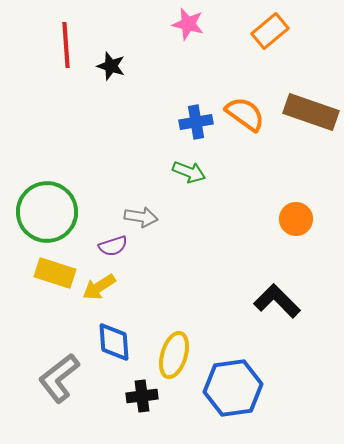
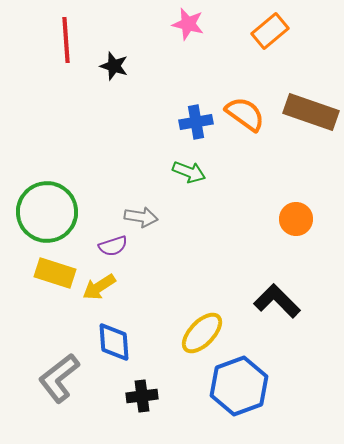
red line: moved 5 px up
black star: moved 3 px right
yellow ellipse: moved 28 px right, 22 px up; rotated 27 degrees clockwise
blue hexagon: moved 6 px right, 2 px up; rotated 12 degrees counterclockwise
